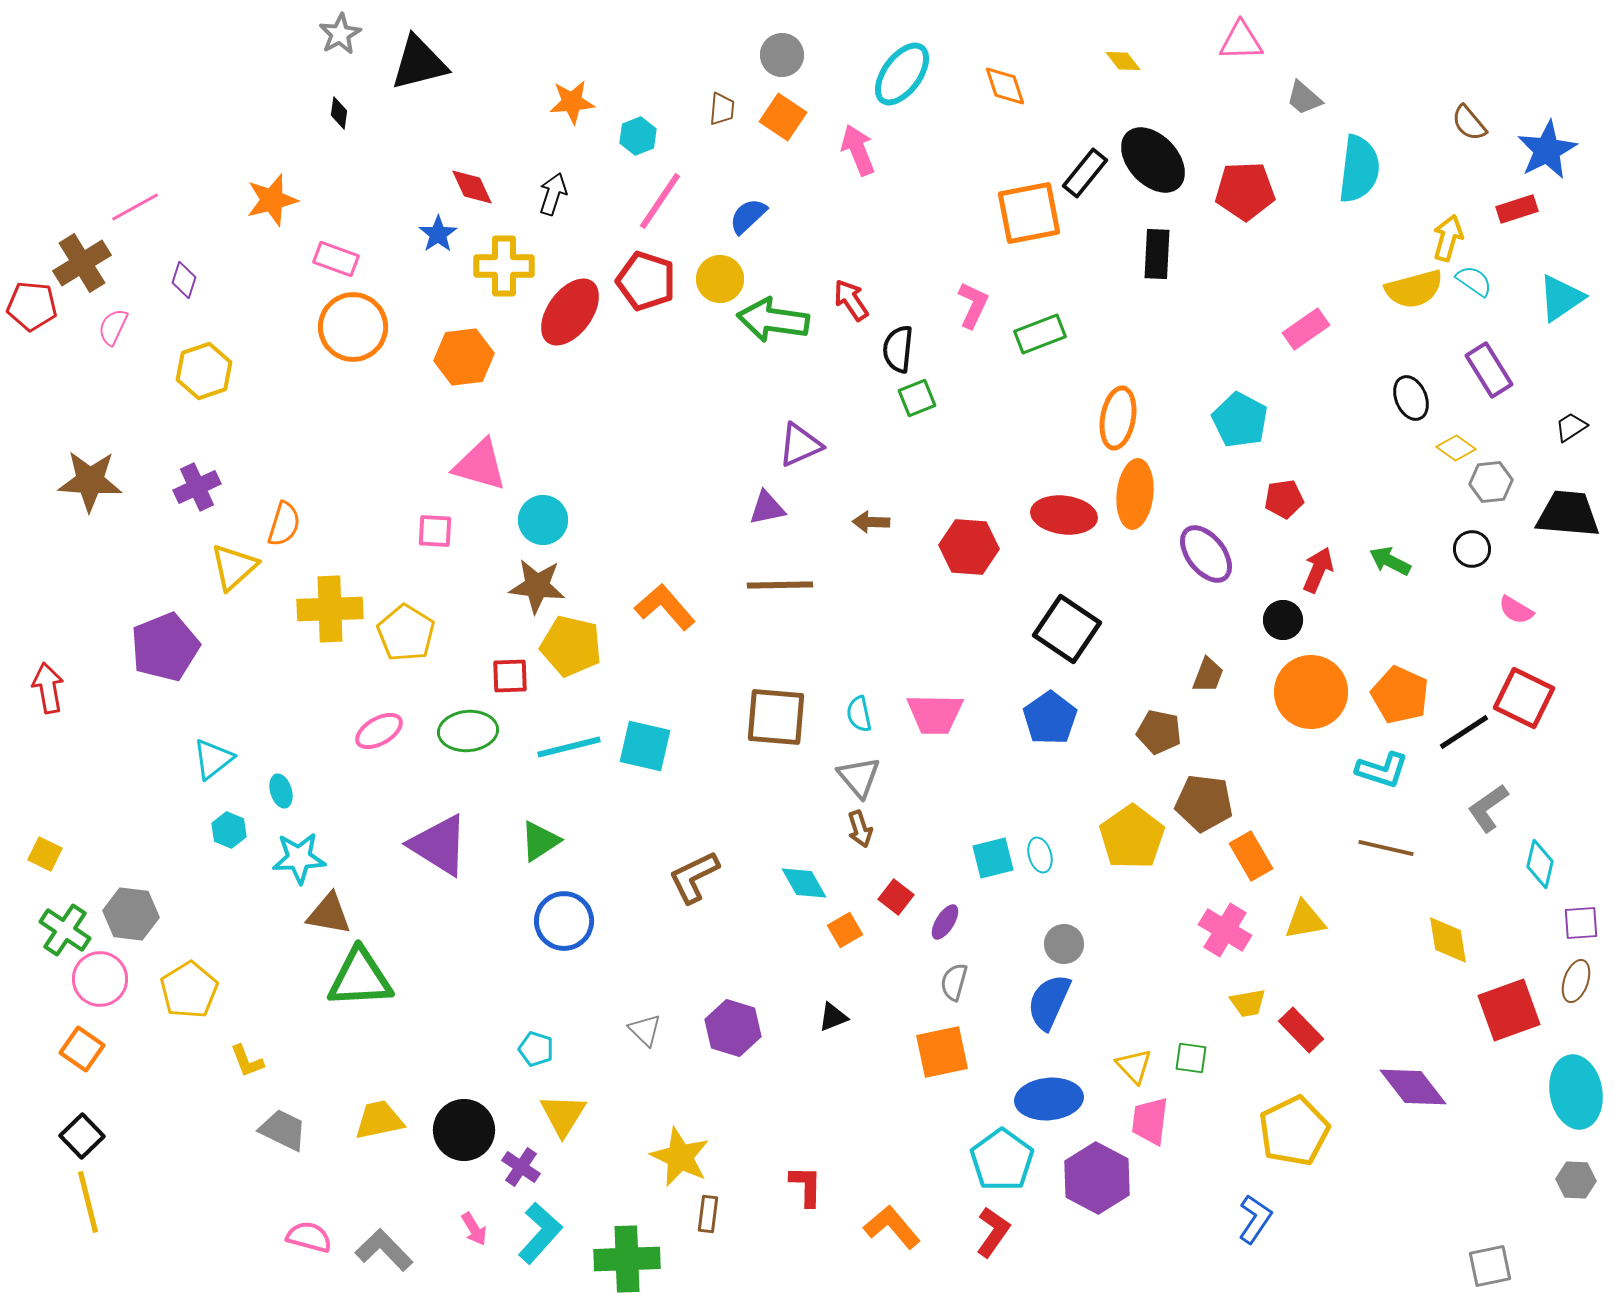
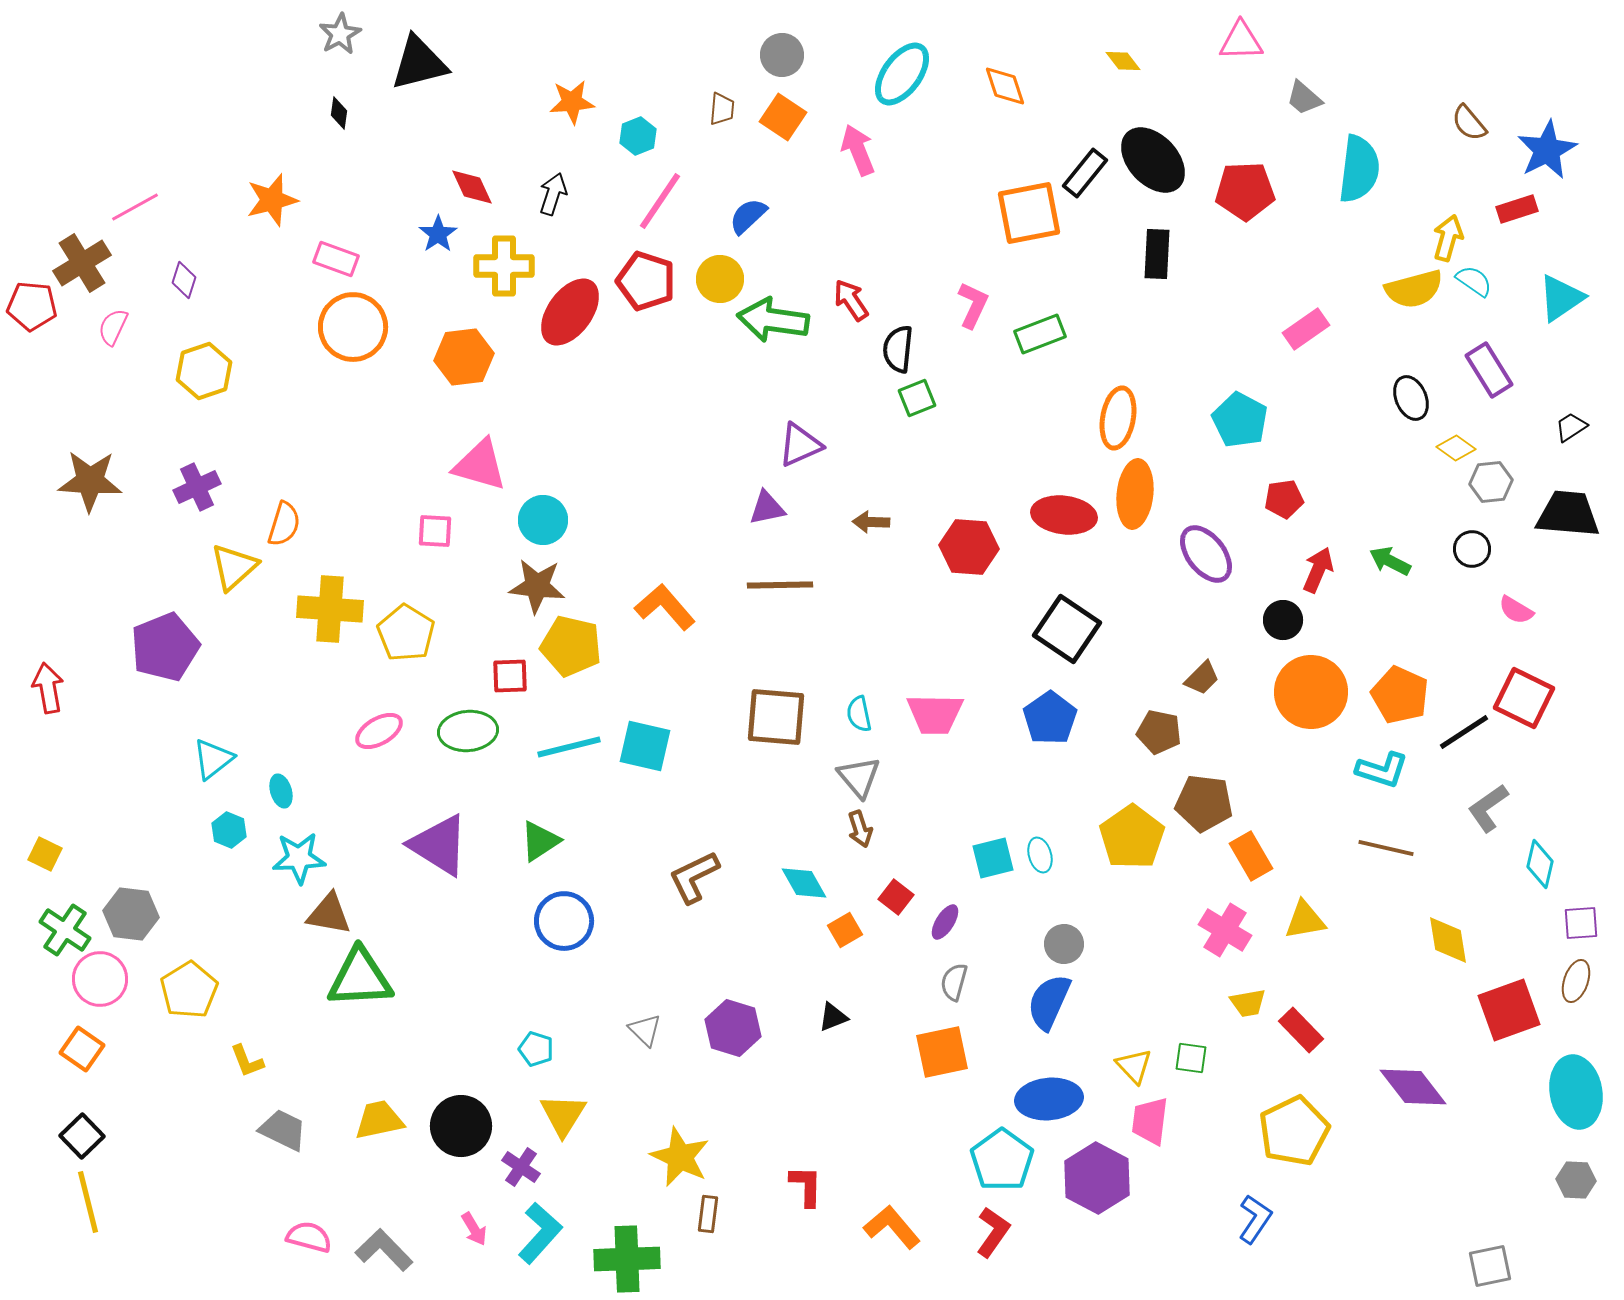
yellow cross at (330, 609): rotated 6 degrees clockwise
brown trapezoid at (1208, 675): moved 6 px left, 3 px down; rotated 24 degrees clockwise
black circle at (464, 1130): moved 3 px left, 4 px up
